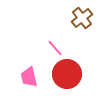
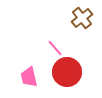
red circle: moved 2 px up
